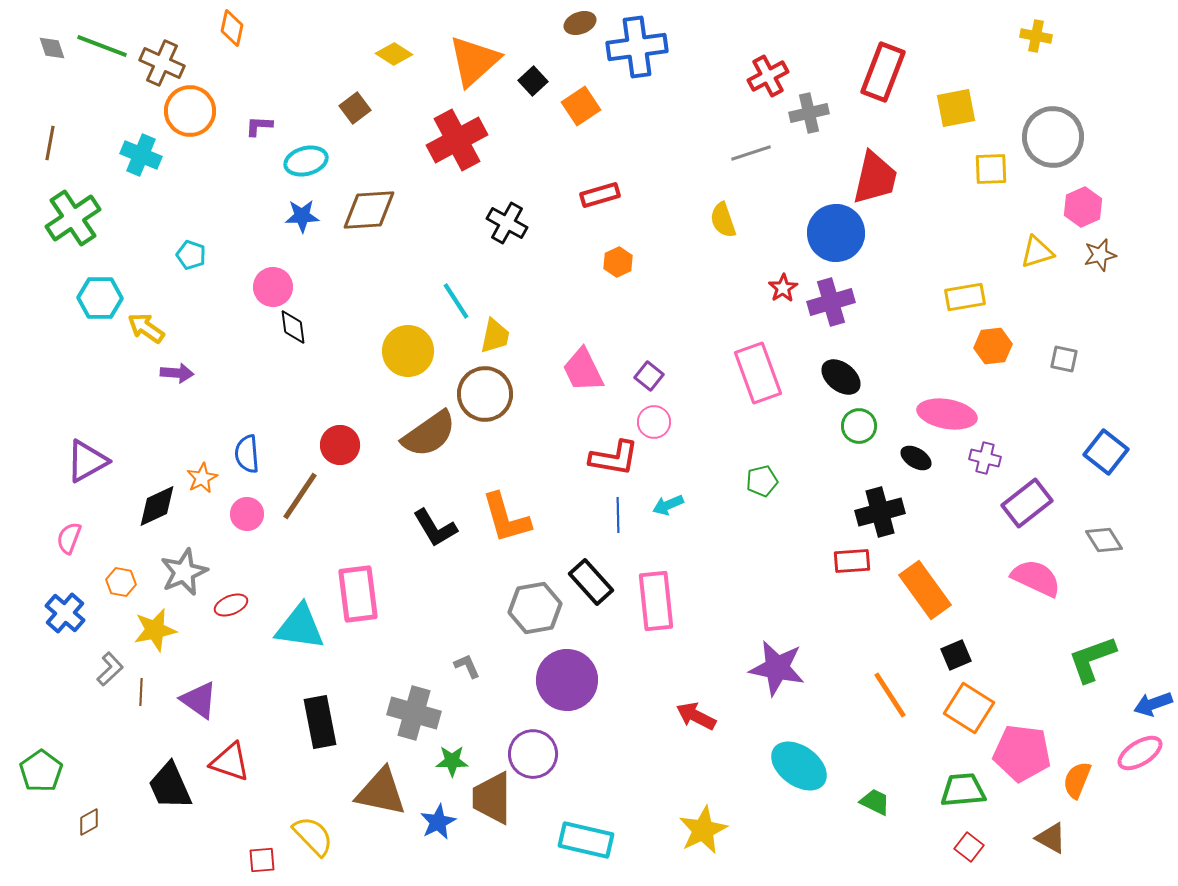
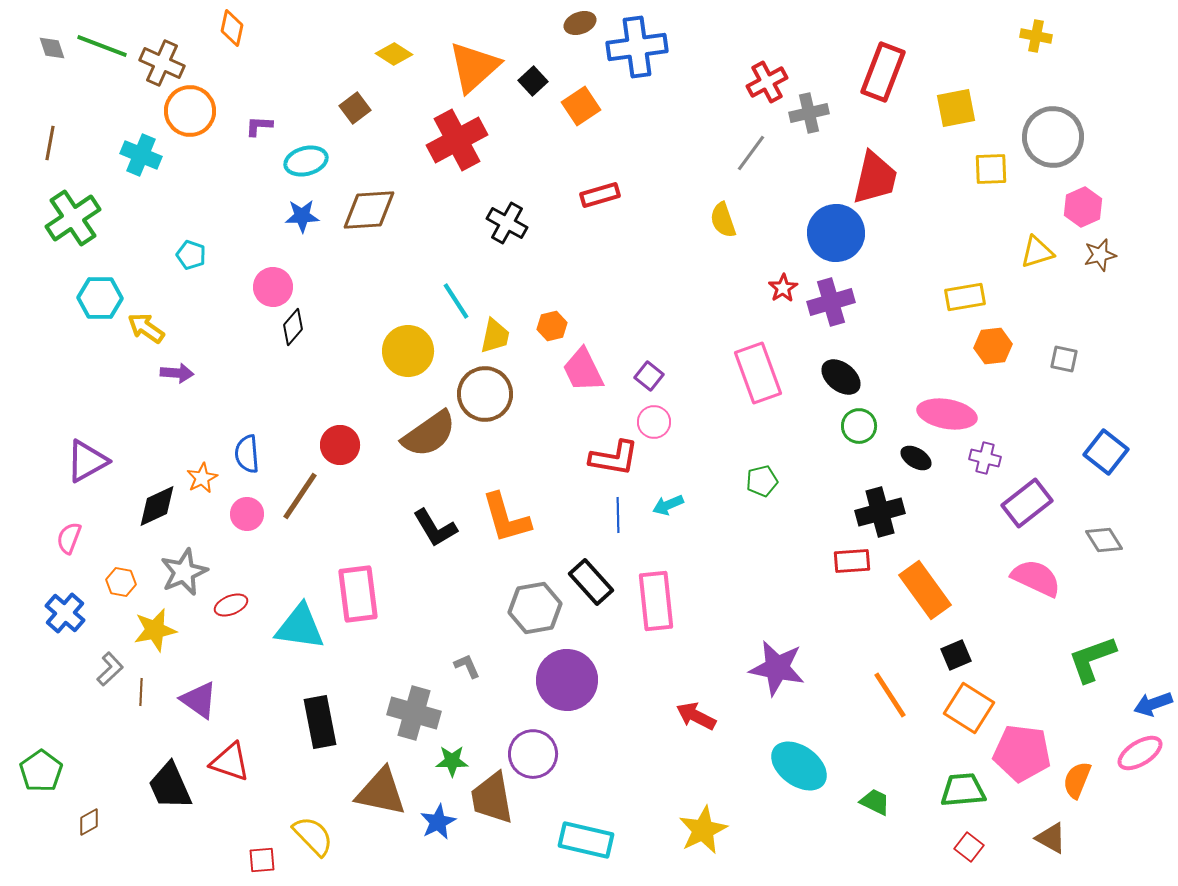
orange triangle at (474, 61): moved 6 px down
red cross at (768, 76): moved 1 px left, 6 px down
gray line at (751, 153): rotated 36 degrees counterclockwise
orange hexagon at (618, 262): moved 66 px left, 64 px down; rotated 12 degrees clockwise
black diamond at (293, 327): rotated 48 degrees clockwise
brown trapezoid at (492, 798): rotated 10 degrees counterclockwise
